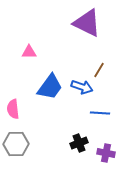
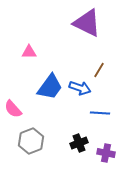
blue arrow: moved 2 px left, 1 px down
pink semicircle: rotated 36 degrees counterclockwise
gray hexagon: moved 15 px right, 3 px up; rotated 20 degrees counterclockwise
